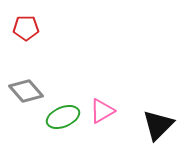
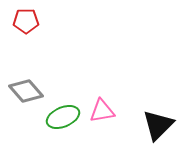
red pentagon: moved 7 px up
pink triangle: rotated 20 degrees clockwise
